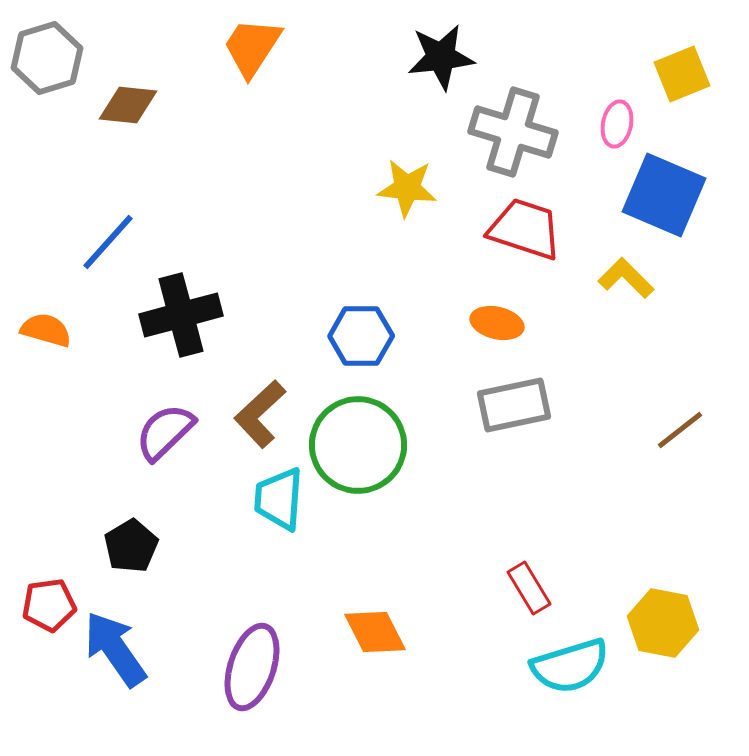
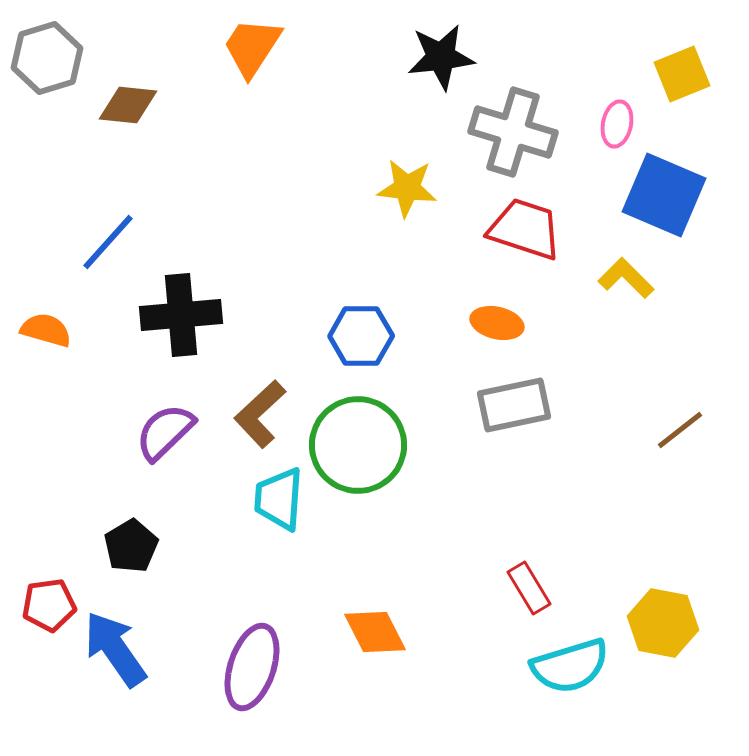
black cross: rotated 10 degrees clockwise
